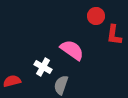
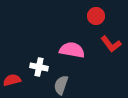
red L-shape: moved 3 px left, 9 px down; rotated 45 degrees counterclockwise
pink semicircle: rotated 25 degrees counterclockwise
white cross: moved 4 px left; rotated 18 degrees counterclockwise
red semicircle: moved 1 px up
